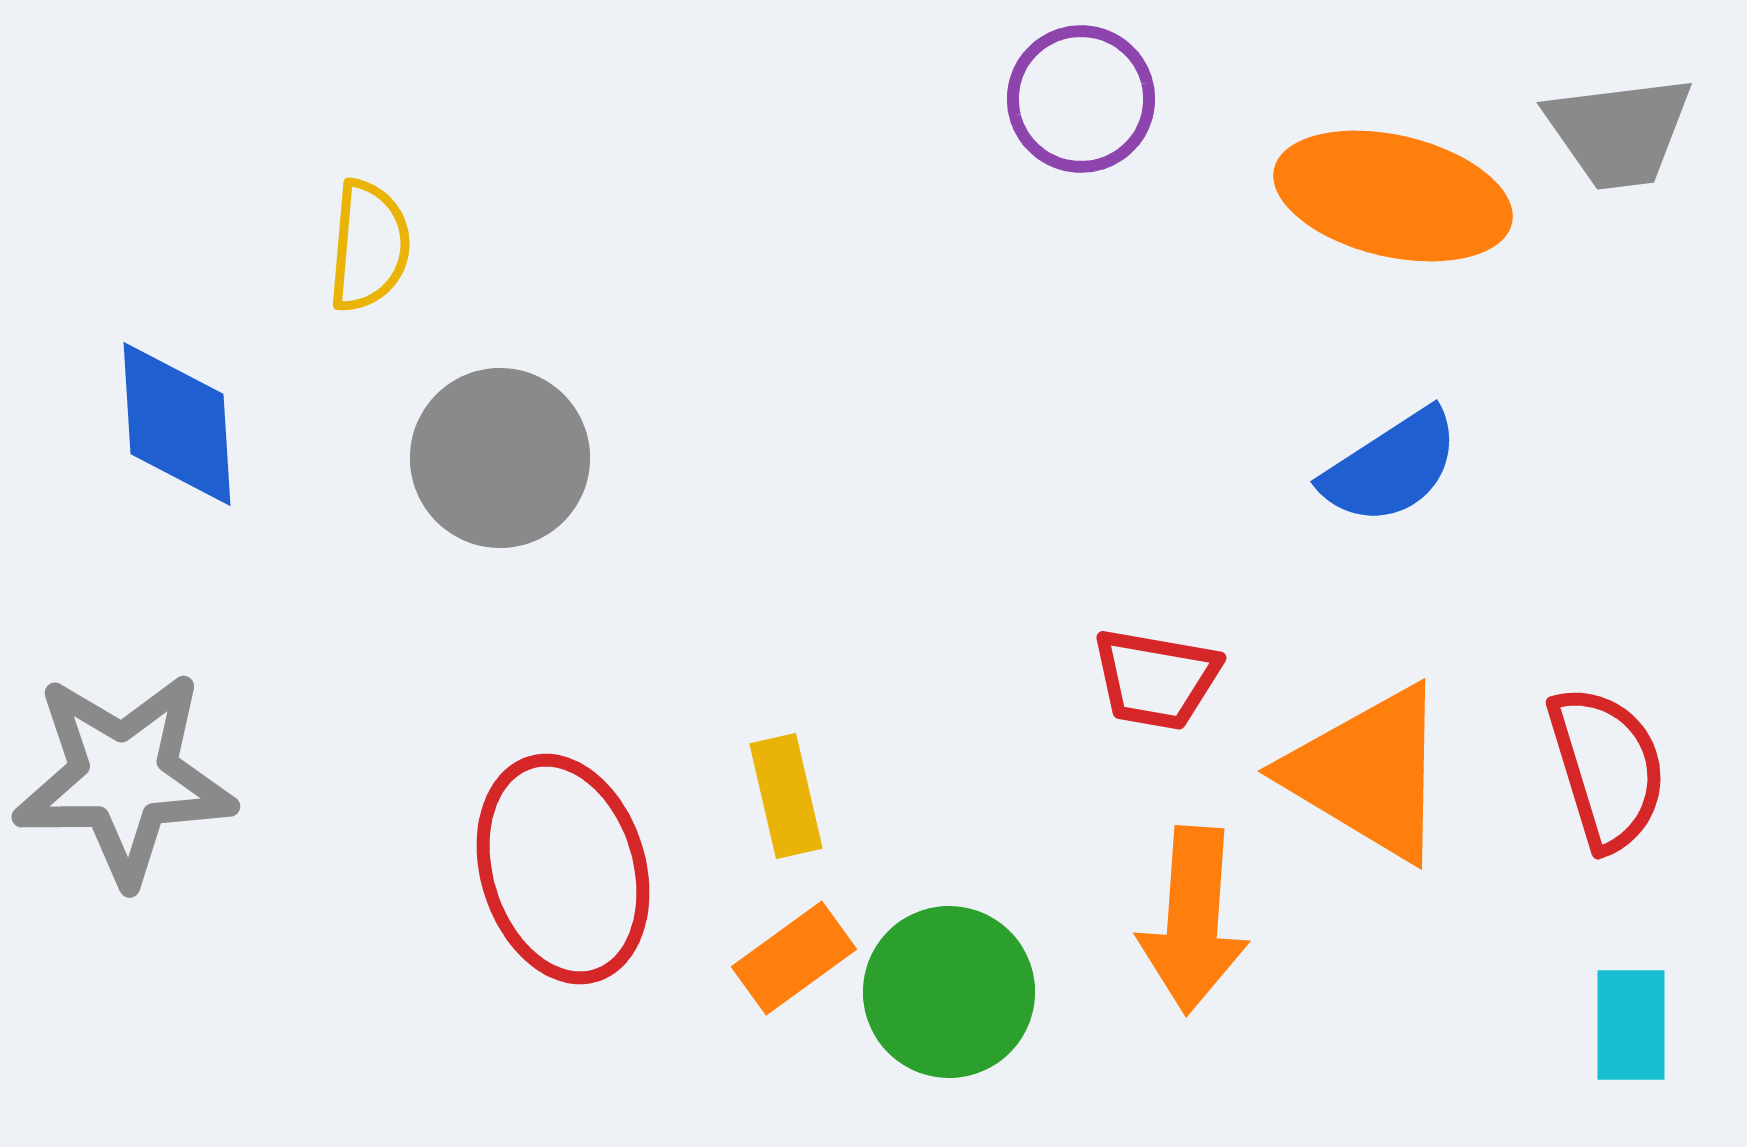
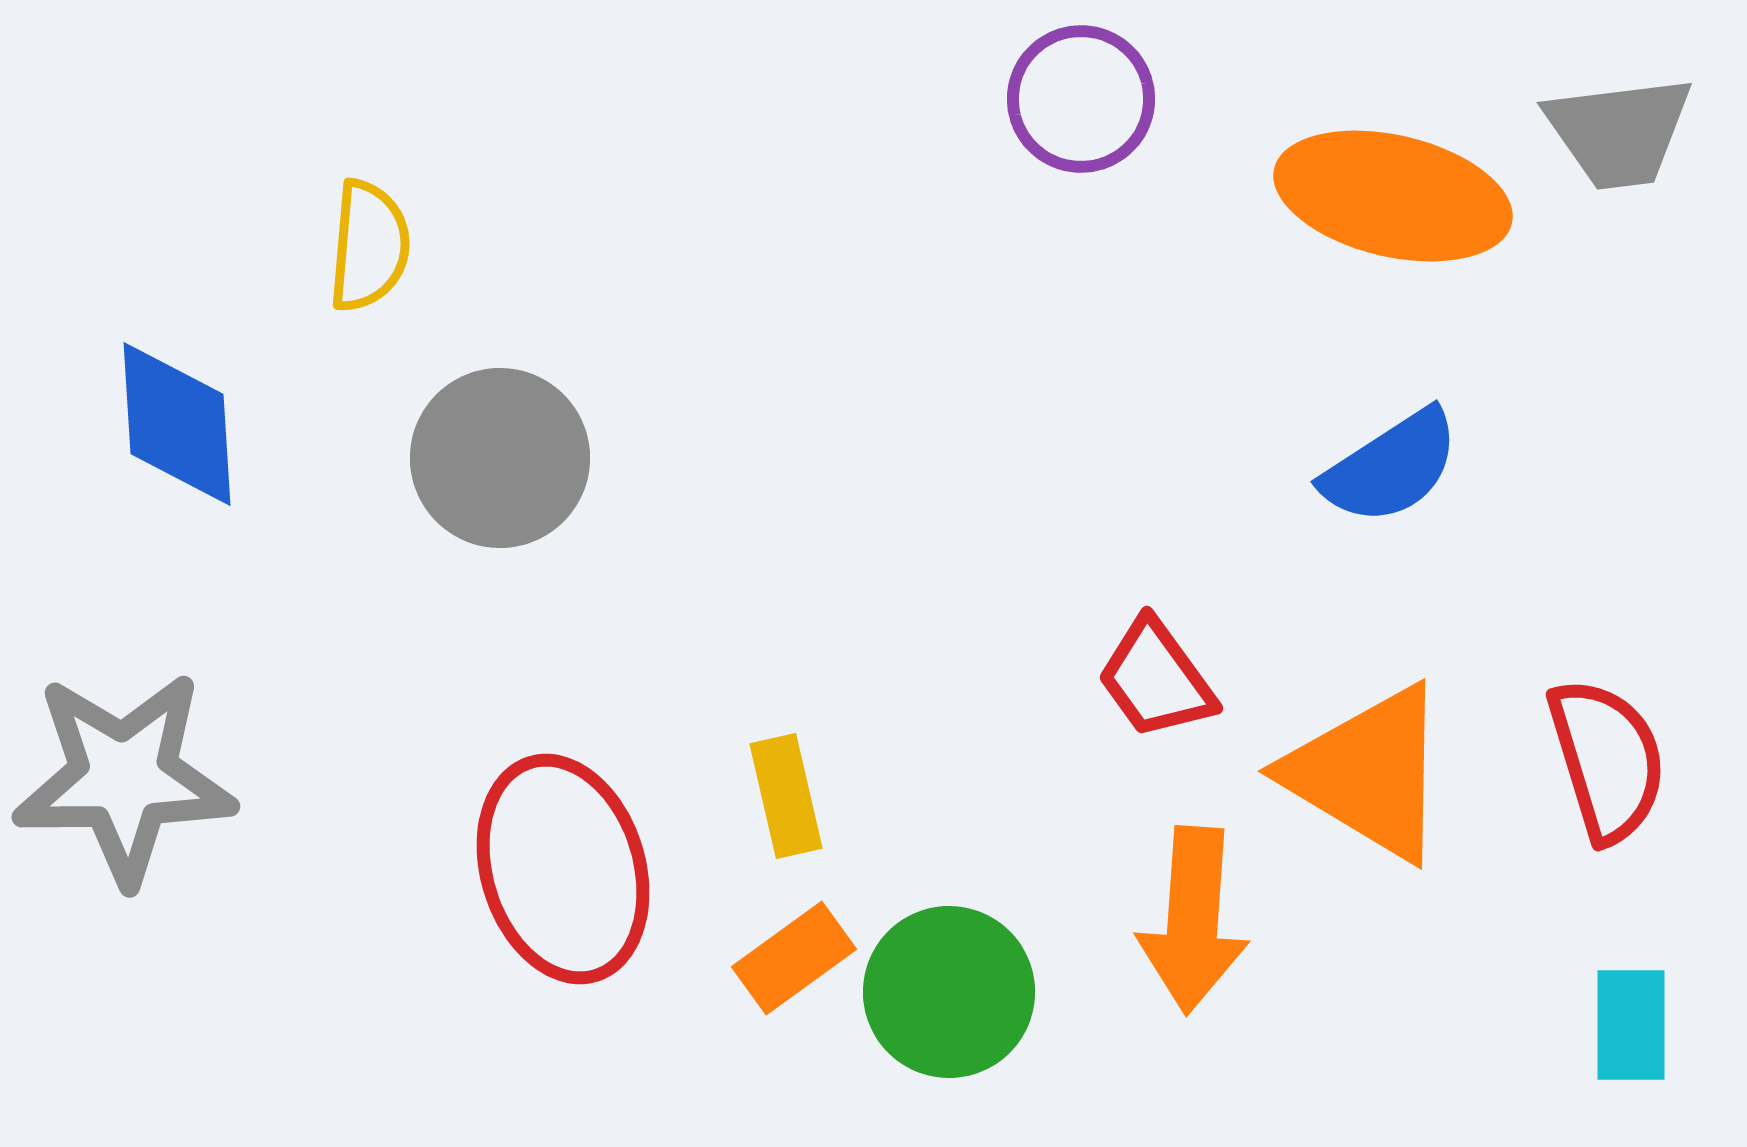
red trapezoid: rotated 44 degrees clockwise
red semicircle: moved 8 px up
